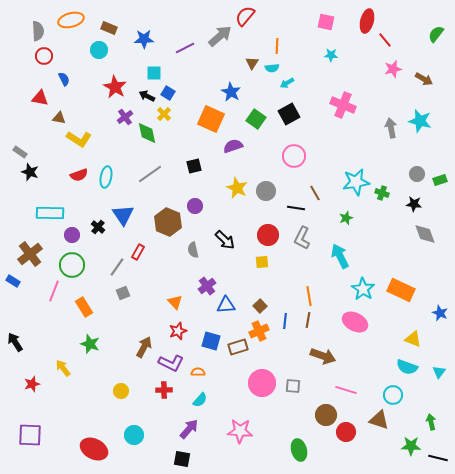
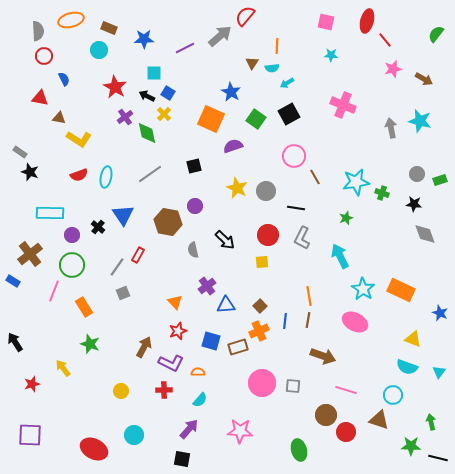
brown line at (315, 193): moved 16 px up
brown hexagon at (168, 222): rotated 12 degrees counterclockwise
red rectangle at (138, 252): moved 3 px down
